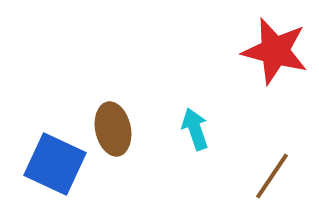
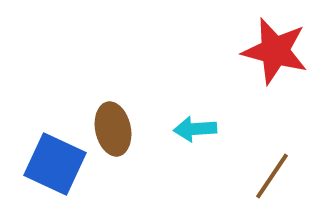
cyan arrow: rotated 75 degrees counterclockwise
